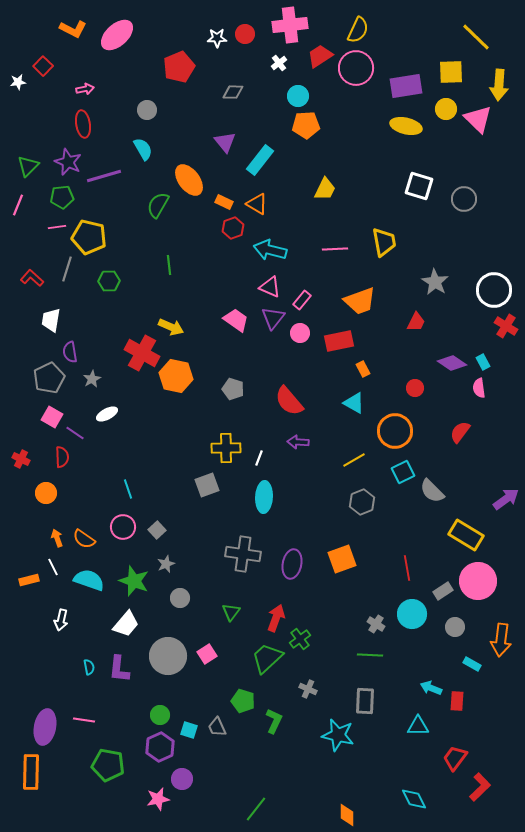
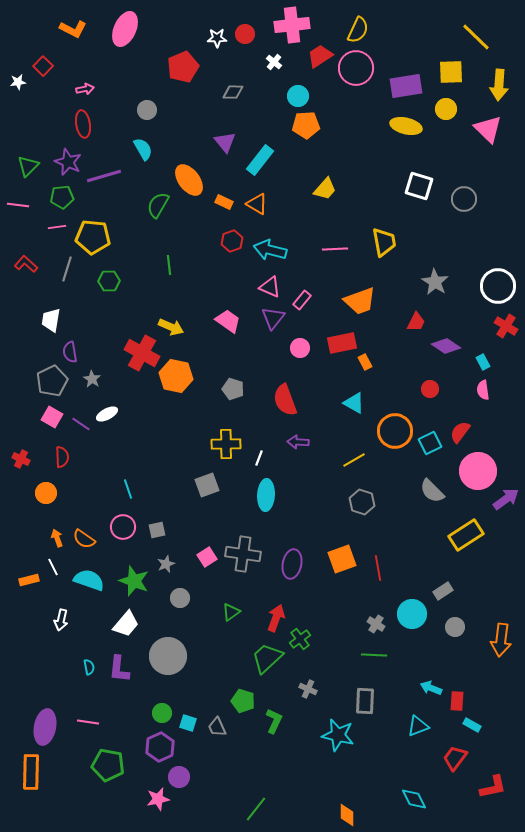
pink cross at (290, 25): moved 2 px right
pink ellipse at (117, 35): moved 8 px right, 6 px up; rotated 24 degrees counterclockwise
white cross at (279, 63): moved 5 px left, 1 px up; rotated 14 degrees counterclockwise
red pentagon at (179, 67): moved 4 px right
pink triangle at (478, 119): moved 10 px right, 10 px down
yellow trapezoid at (325, 189): rotated 15 degrees clockwise
pink line at (18, 205): rotated 75 degrees clockwise
red hexagon at (233, 228): moved 1 px left, 13 px down
yellow pentagon at (89, 237): moved 4 px right; rotated 8 degrees counterclockwise
red L-shape at (32, 278): moved 6 px left, 14 px up
white circle at (494, 290): moved 4 px right, 4 px up
pink trapezoid at (236, 320): moved 8 px left, 1 px down
pink circle at (300, 333): moved 15 px down
red rectangle at (339, 341): moved 3 px right, 2 px down
purple diamond at (452, 363): moved 6 px left, 17 px up
orange rectangle at (363, 369): moved 2 px right, 7 px up
gray pentagon at (49, 378): moved 3 px right, 3 px down
gray star at (92, 379): rotated 12 degrees counterclockwise
red circle at (415, 388): moved 15 px right, 1 px down
pink semicircle at (479, 388): moved 4 px right, 2 px down
red semicircle at (289, 401): moved 4 px left, 1 px up; rotated 20 degrees clockwise
purple line at (75, 433): moved 6 px right, 9 px up
yellow cross at (226, 448): moved 4 px up
cyan square at (403, 472): moved 27 px right, 29 px up
cyan ellipse at (264, 497): moved 2 px right, 2 px up
gray hexagon at (362, 502): rotated 20 degrees counterclockwise
gray square at (157, 530): rotated 30 degrees clockwise
yellow rectangle at (466, 535): rotated 64 degrees counterclockwise
red line at (407, 568): moved 29 px left
pink circle at (478, 581): moved 110 px up
green triangle at (231, 612): rotated 18 degrees clockwise
pink square at (207, 654): moved 97 px up
green line at (370, 655): moved 4 px right
cyan rectangle at (472, 664): moved 61 px down
green circle at (160, 715): moved 2 px right, 2 px up
pink line at (84, 720): moved 4 px right, 2 px down
cyan triangle at (418, 726): rotated 20 degrees counterclockwise
cyan square at (189, 730): moved 1 px left, 7 px up
purple circle at (182, 779): moved 3 px left, 2 px up
red L-shape at (480, 787): moved 13 px right; rotated 32 degrees clockwise
